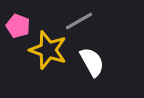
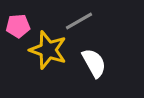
pink pentagon: rotated 25 degrees counterclockwise
white semicircle: moved 2 px right, 1 px down
